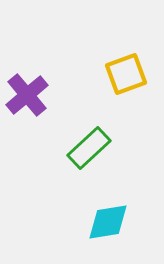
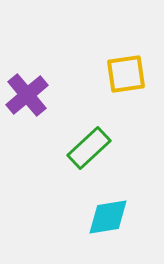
yellow square: rotated 12 degrees clockwise
cyan diamond: moved 5 px up
